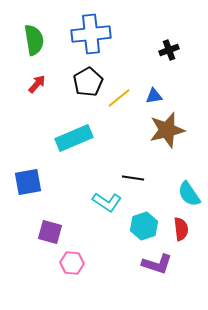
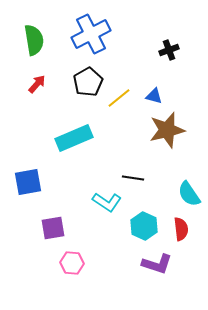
blue cross: rotated 21 degrees counterclockwise
blue triangle: rotated 24 degrees clockwise
cyan hexagon: rotated 16 degrees counterclockwise
purple square: moved 3 px right, 4 px up; rotated 25 degrees counterclockwise
